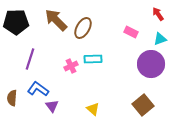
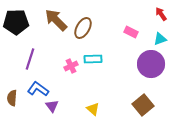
red arrow: moved 3 px right
